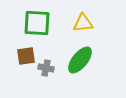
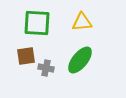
yellow triangle: moved 1 px left, 1 px up
